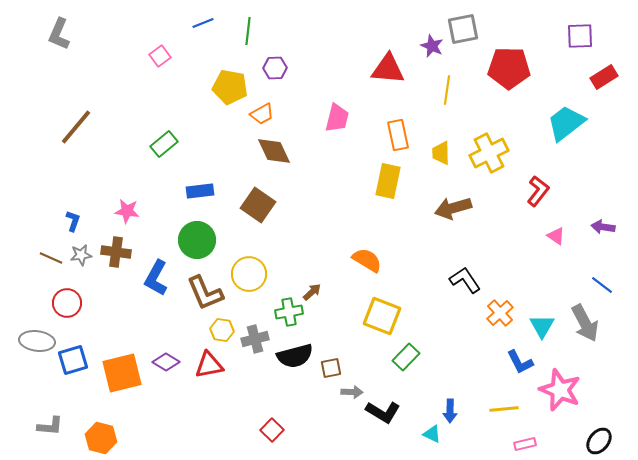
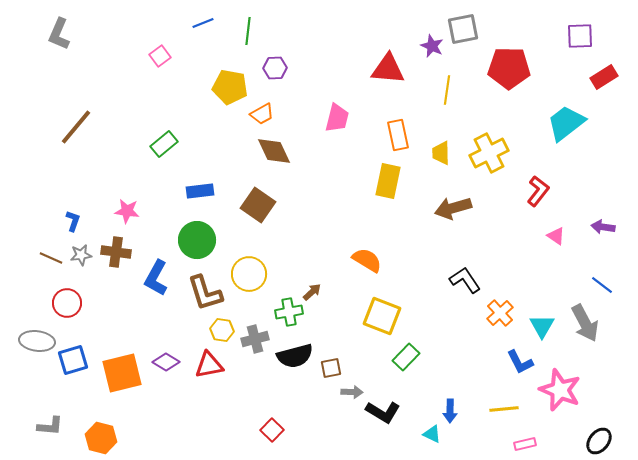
brown L-shape at (205, 293): rotated 6 degrees clockwise
